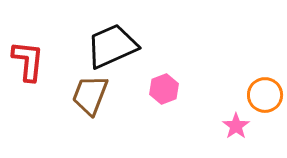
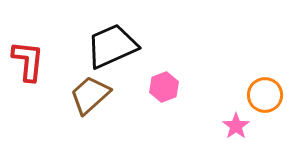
pink hexagon: moved 2 px up
brown trapezoid: rotated 27 degrees clockwise
